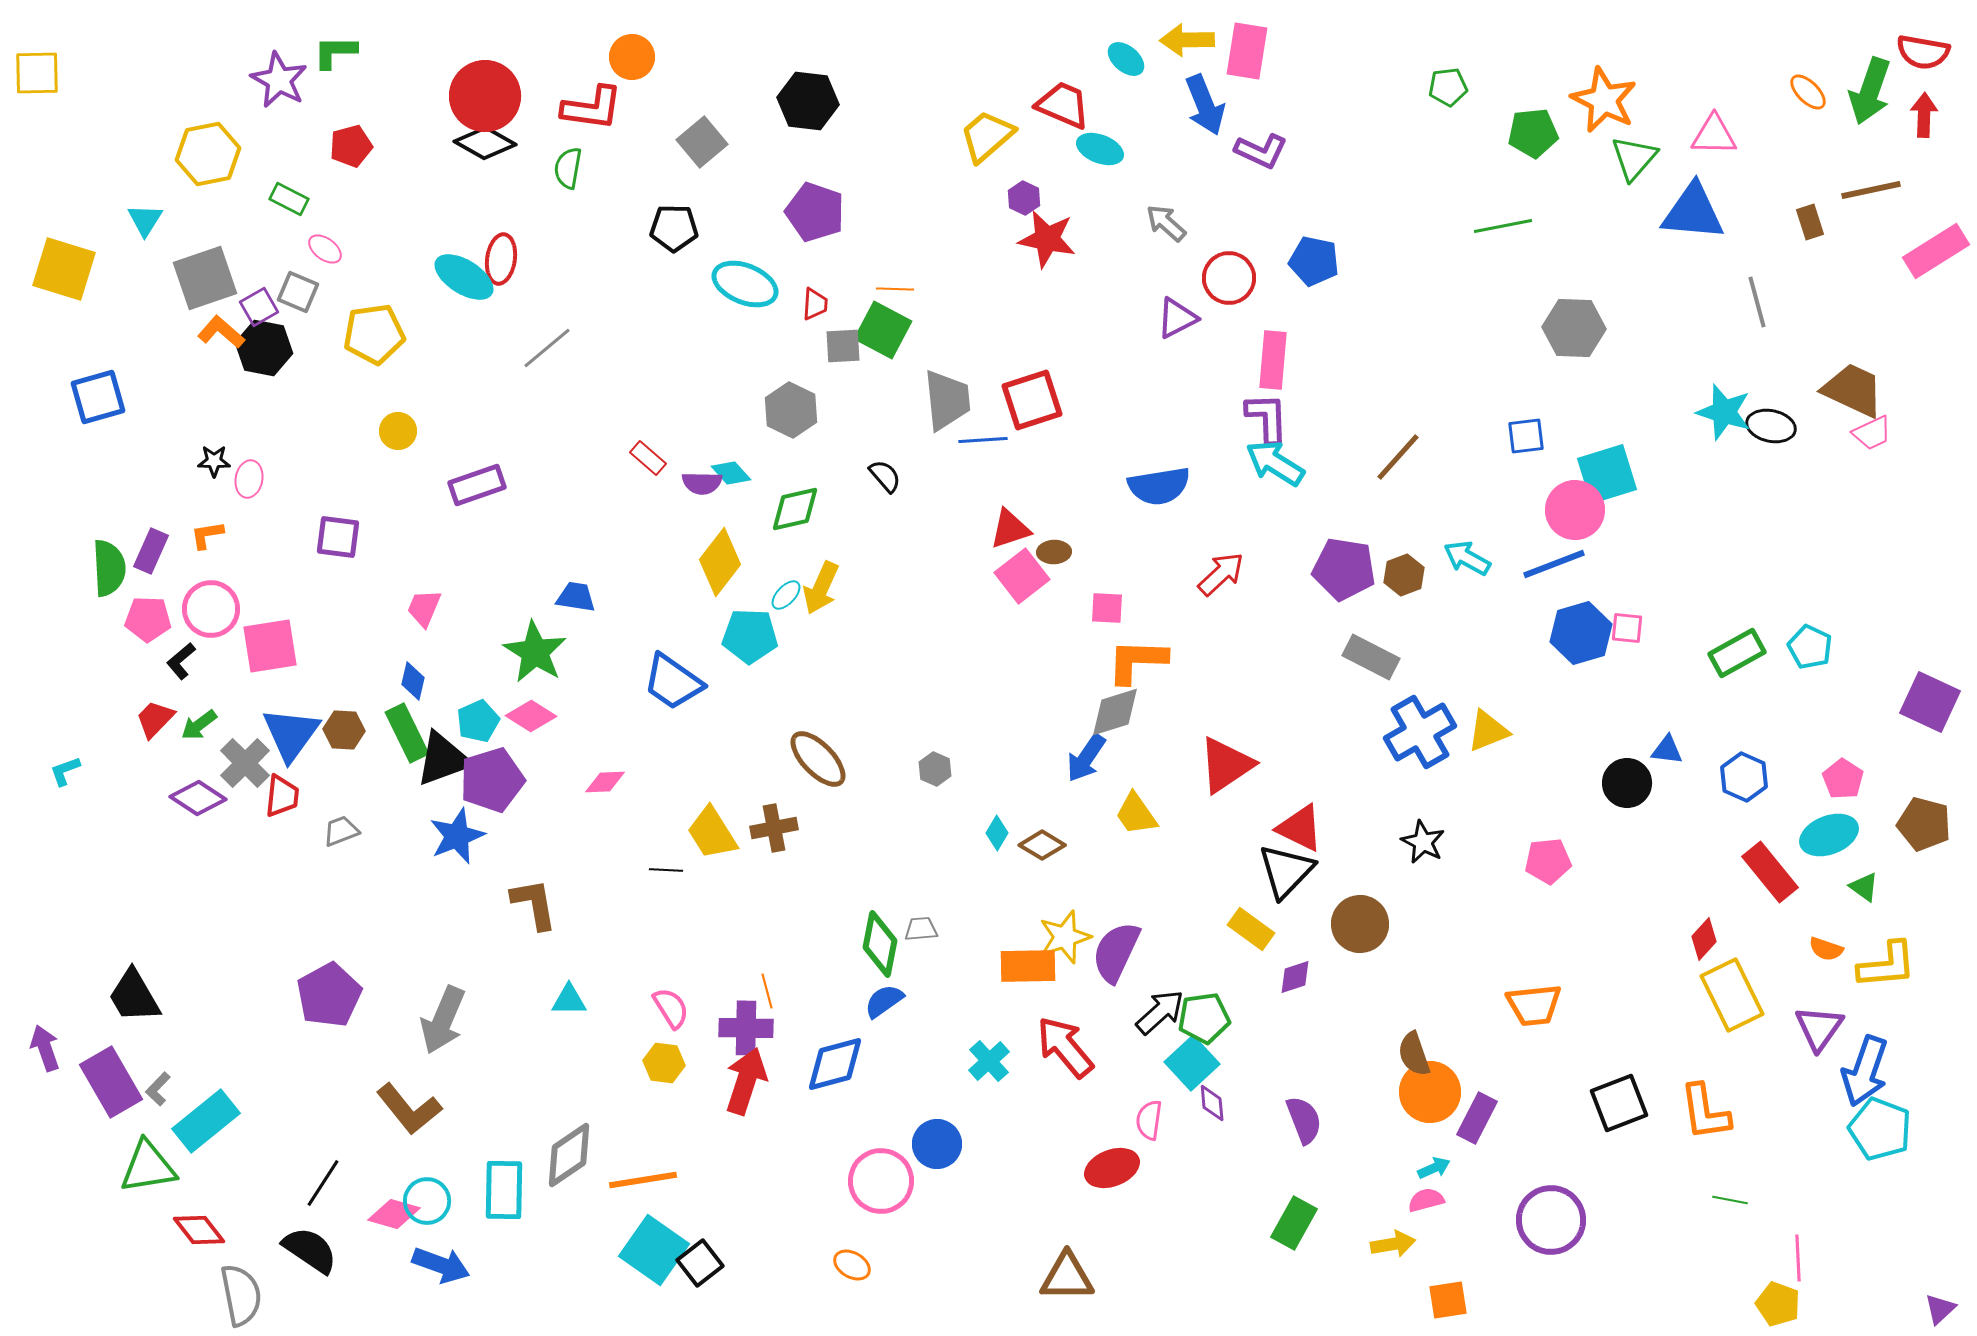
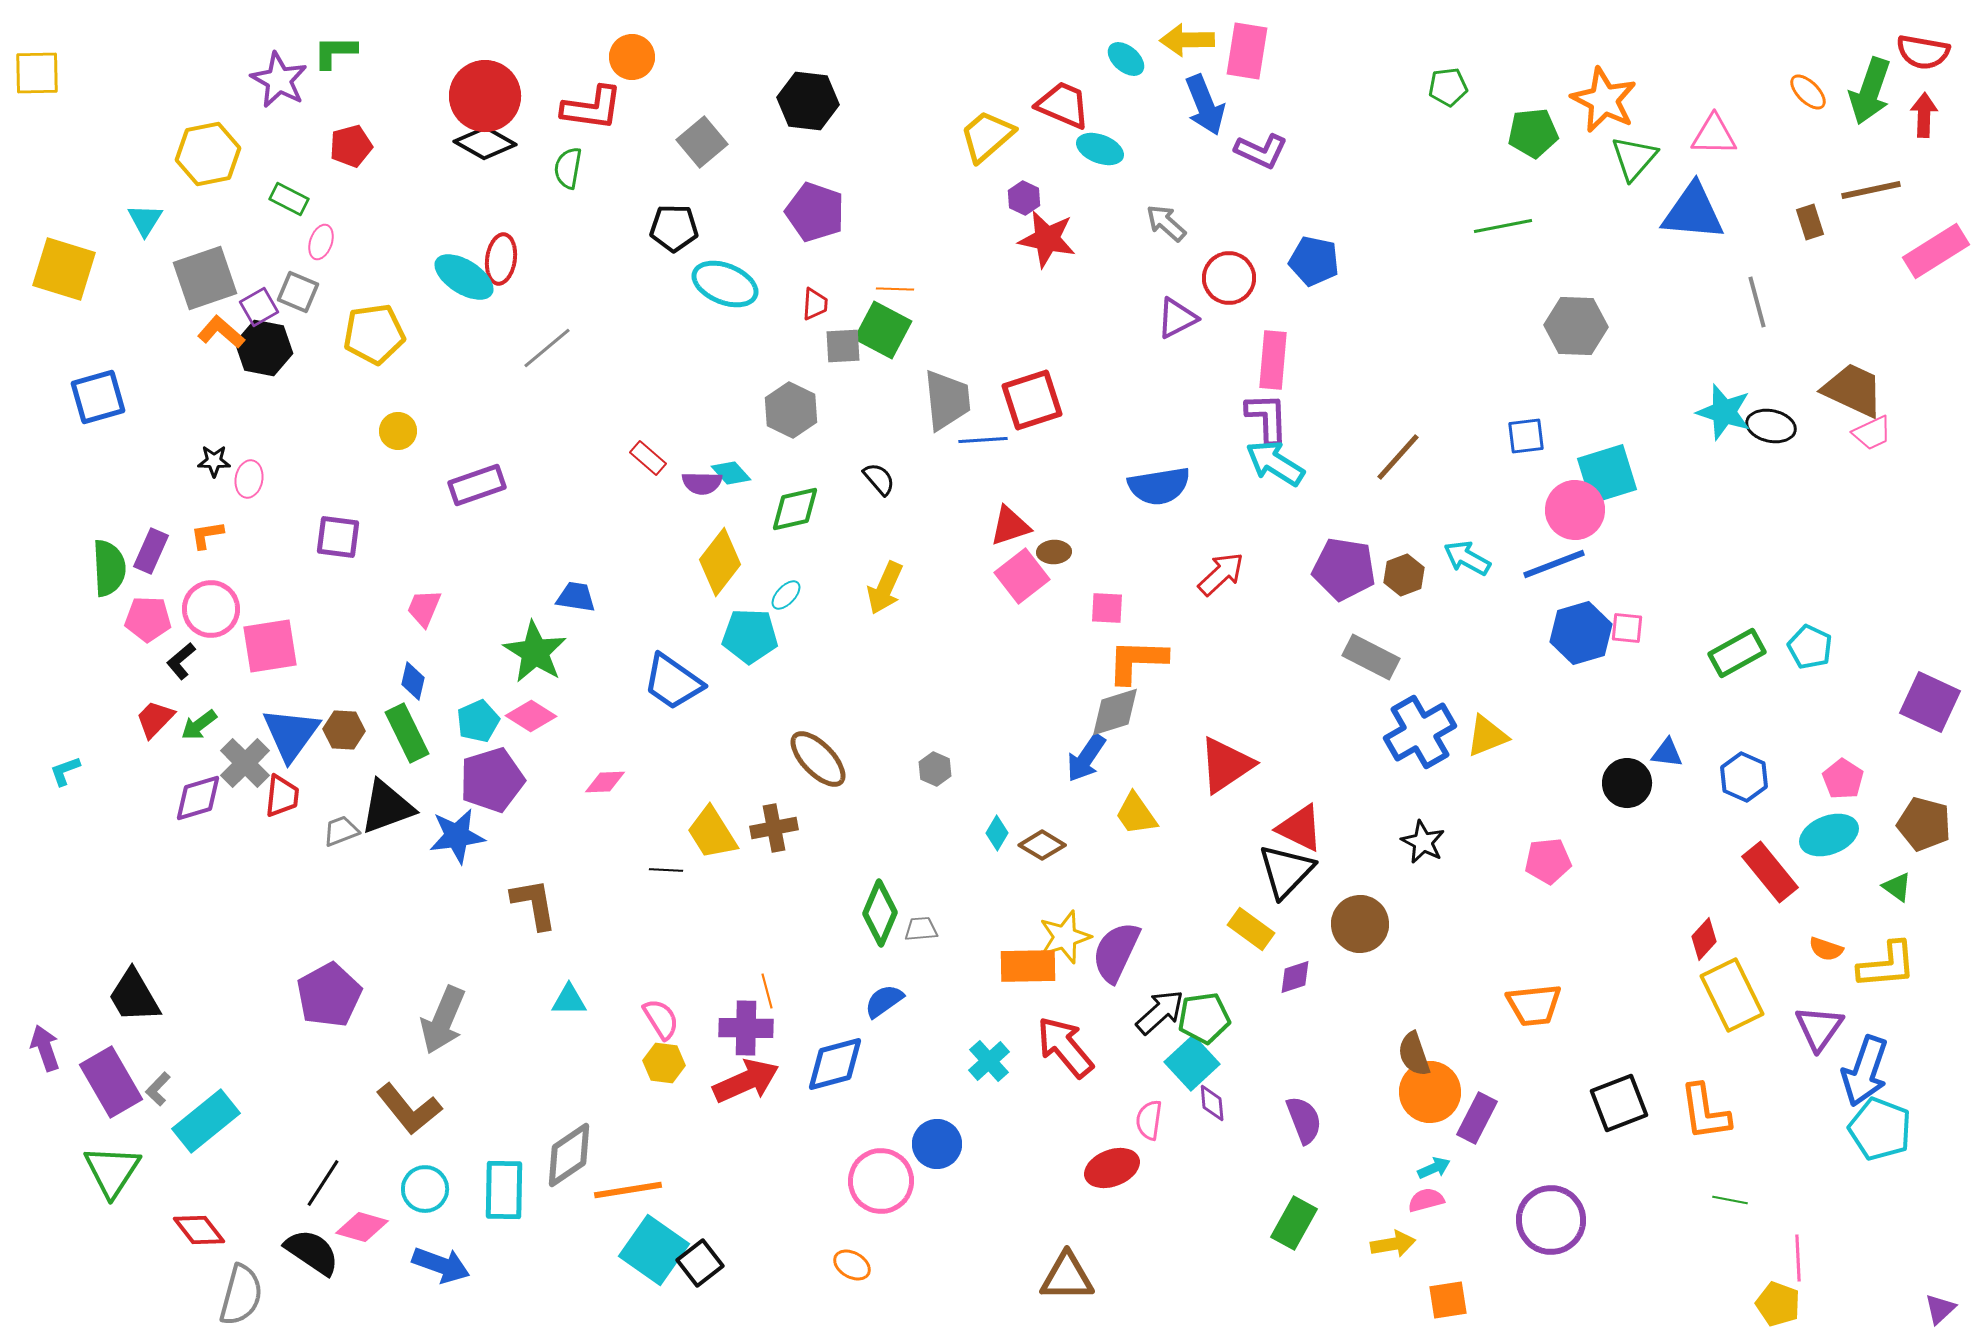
pink ellipse at (325, 249): moved 4 px left, 7 px up; rotated 72 degrees clockwise
cyan ellipse at (745, 284): moved 20 px left
gray hexagon at (1574, 328): moved 2 px right, 2 px up
black semicircle at (885, 476): moved 6 px left, 3 px down
red triangle at (1010, 529): moved 3 px up
yellow arrow at (821, 588): moved 64 px right
yellow triangle at (1488, 731): moved 1 px left, 5 px down
blue triangle at (1667, 750): moved 3 px down
black triangle at (443, 759): moved 56 px left, 48 px down
purple diamond at (198, 798): rotated 50 degrees counterclockwise
blue star at (457, 836): rotated 14 degrees clockwise
green triangle at (1864, 887): moved 33 px right
green diamond at (880, 944): moved 31 px up; rotated 12 degrees clockwise
pink semicircle at (671, 1008): moved 10 px left, 11 px down
red arrow at (746, 1081): rotated 48 degrees clockwise
green triangle at (148, 1167): moved 36 px left, 4 px down; rotated 48 degrees counterclockwise
orange line at (643, 1180): moved 15 px left, 10 px down
cyan circle at (427, 1201): moved 2 px left, 12 px up
pink diamond at (394, 1214): moved 32 px left, 13 px down
black semicircle at (310, 1250): moved 2 px right, 2 px down
gray semicircle at (241, 1295): rotated 26 degrees clockwise
